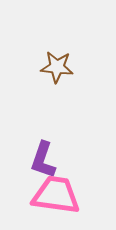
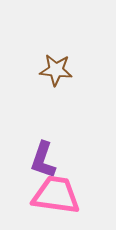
brown star: moved 1 px left, 3 px down
